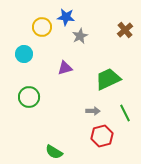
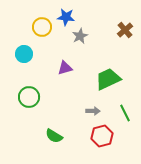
green semicircle: moved 16 px up
